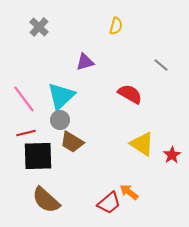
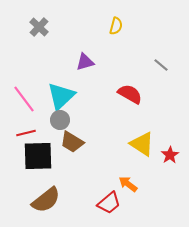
red star: moved 2 px left
orange arrow: moved 1 px left, 8 px up
brown semicircle: rotated 80 degrees counterclockwise
